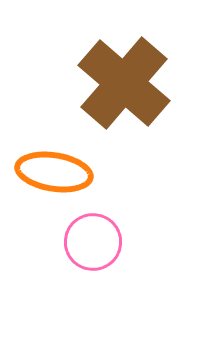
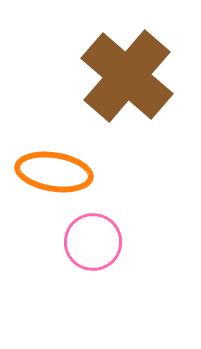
brown cross: moved 3 px right, 7 px up
